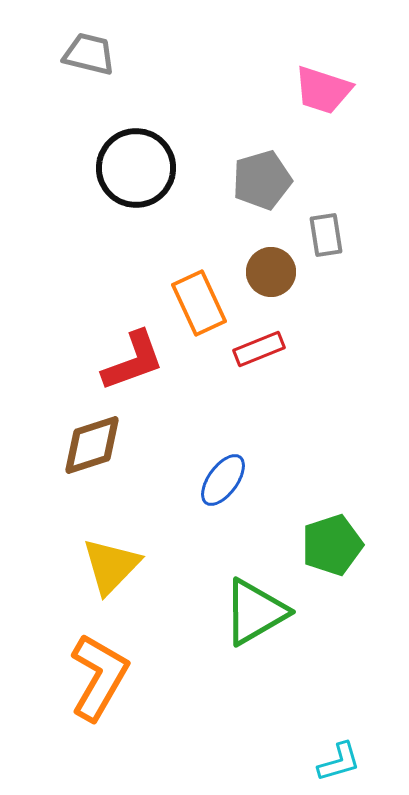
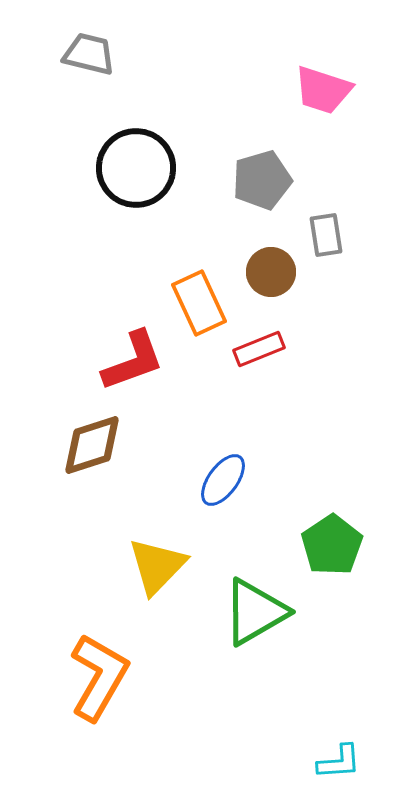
green pentagon: rotated 16 degrees counterclockwise
yellow triangle: moved 46 px right
cyan L-shape: rotated 12 degrees clockwise
